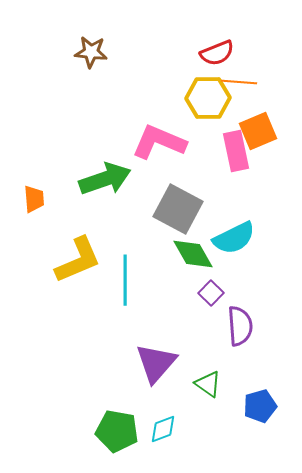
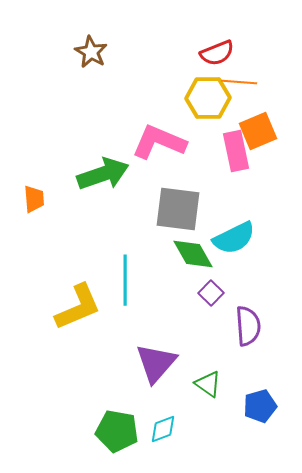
brown star: rotated 24 degrees clockwise
green arrow: moved 2 px left, 5 px up
gray square: rotated 21 degrees counterclockwise
yellow L-shape: moved 47 px down
purple semicircle: moved 8 px right
